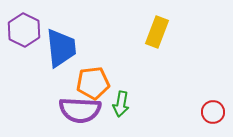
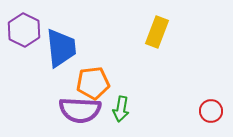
green arrow: moved 5 px down
red circle: moved 2 px left, 1 px up
